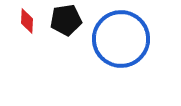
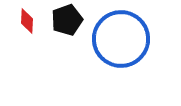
black pentagon: moved 1 px right; rotated 12 degrees counterclockwise
